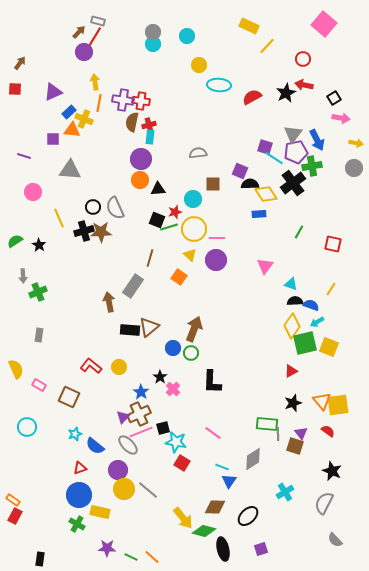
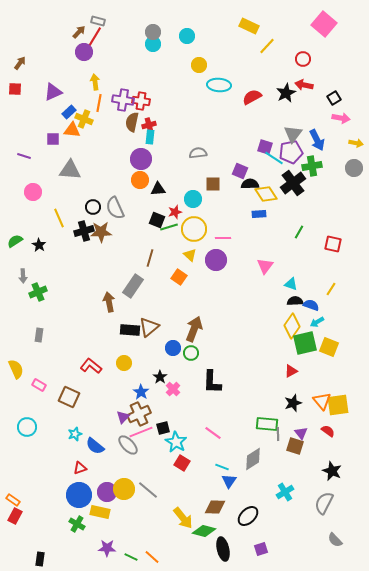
purple pentagon at (296, 152): moved 5 px left
pink line at (217, 238): moved 6 px right
yellow circle at (119, 367): moved 5 px right, 4 px up
cyan star at (176, 442): rotated 20 degrees clockwise
purple circle at (118, 470): moved 11 px left, 22 px down
